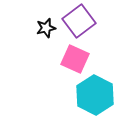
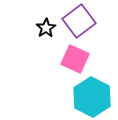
black star: rotated 18 degrees counterclockwise
cyan hexagon: moved 3 px left, 2 px down
